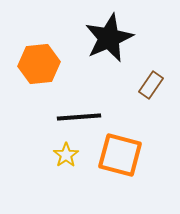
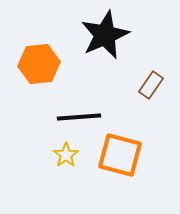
black star: moved 4 px left, 3 px up
